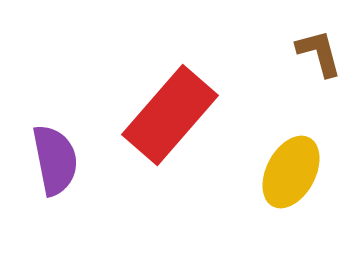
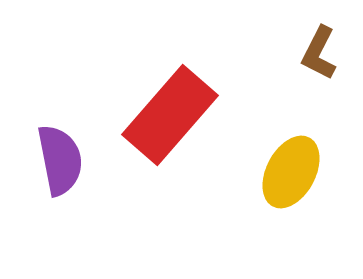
brown L-shape: rotated 138 degrees counterclockwise
purple semicircle: moved 5 px right
